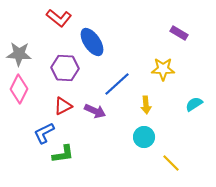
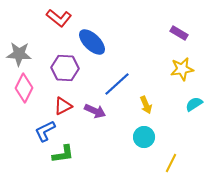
blue ellipse: rotated 12 degrees counterclockwise
yellow star: moved 19 px right; rotated 10 degrees counterclockwise
pink diamond: moved 5 px right, 1 px up
yellow arrow: rotated 18 degrees counterclockwise
blue L-shape: moved 1 px right, 2 px up
yellow line: rotated 72 degrees clockwise
